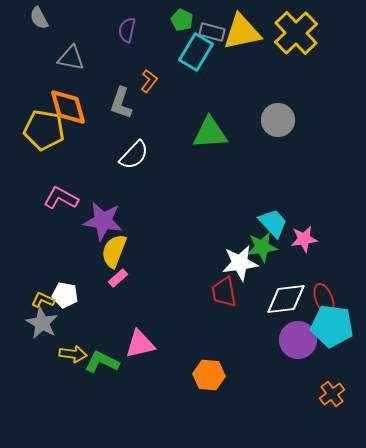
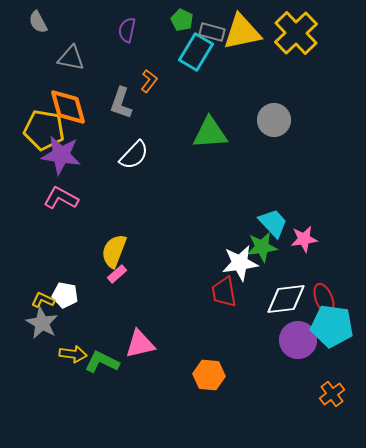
gray semicircle: moved 1 px left, 4 px down
gray circle: moved 4 px left
purple star: moved 42 px left, 66 px up
pink rectangle: moved 1 px left, 4 px up
